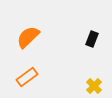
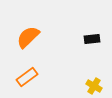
black rectangle: rotated 63 degrees clockwise
yellow cross: rotated 14 degrees counterclockwise
